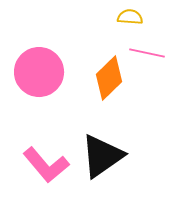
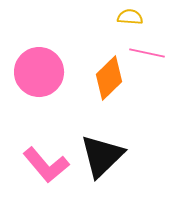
black triangle: rotated 9 degrees counterclockwise
